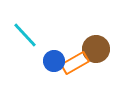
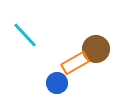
blue circle: moved 3 px right, 22 px down
